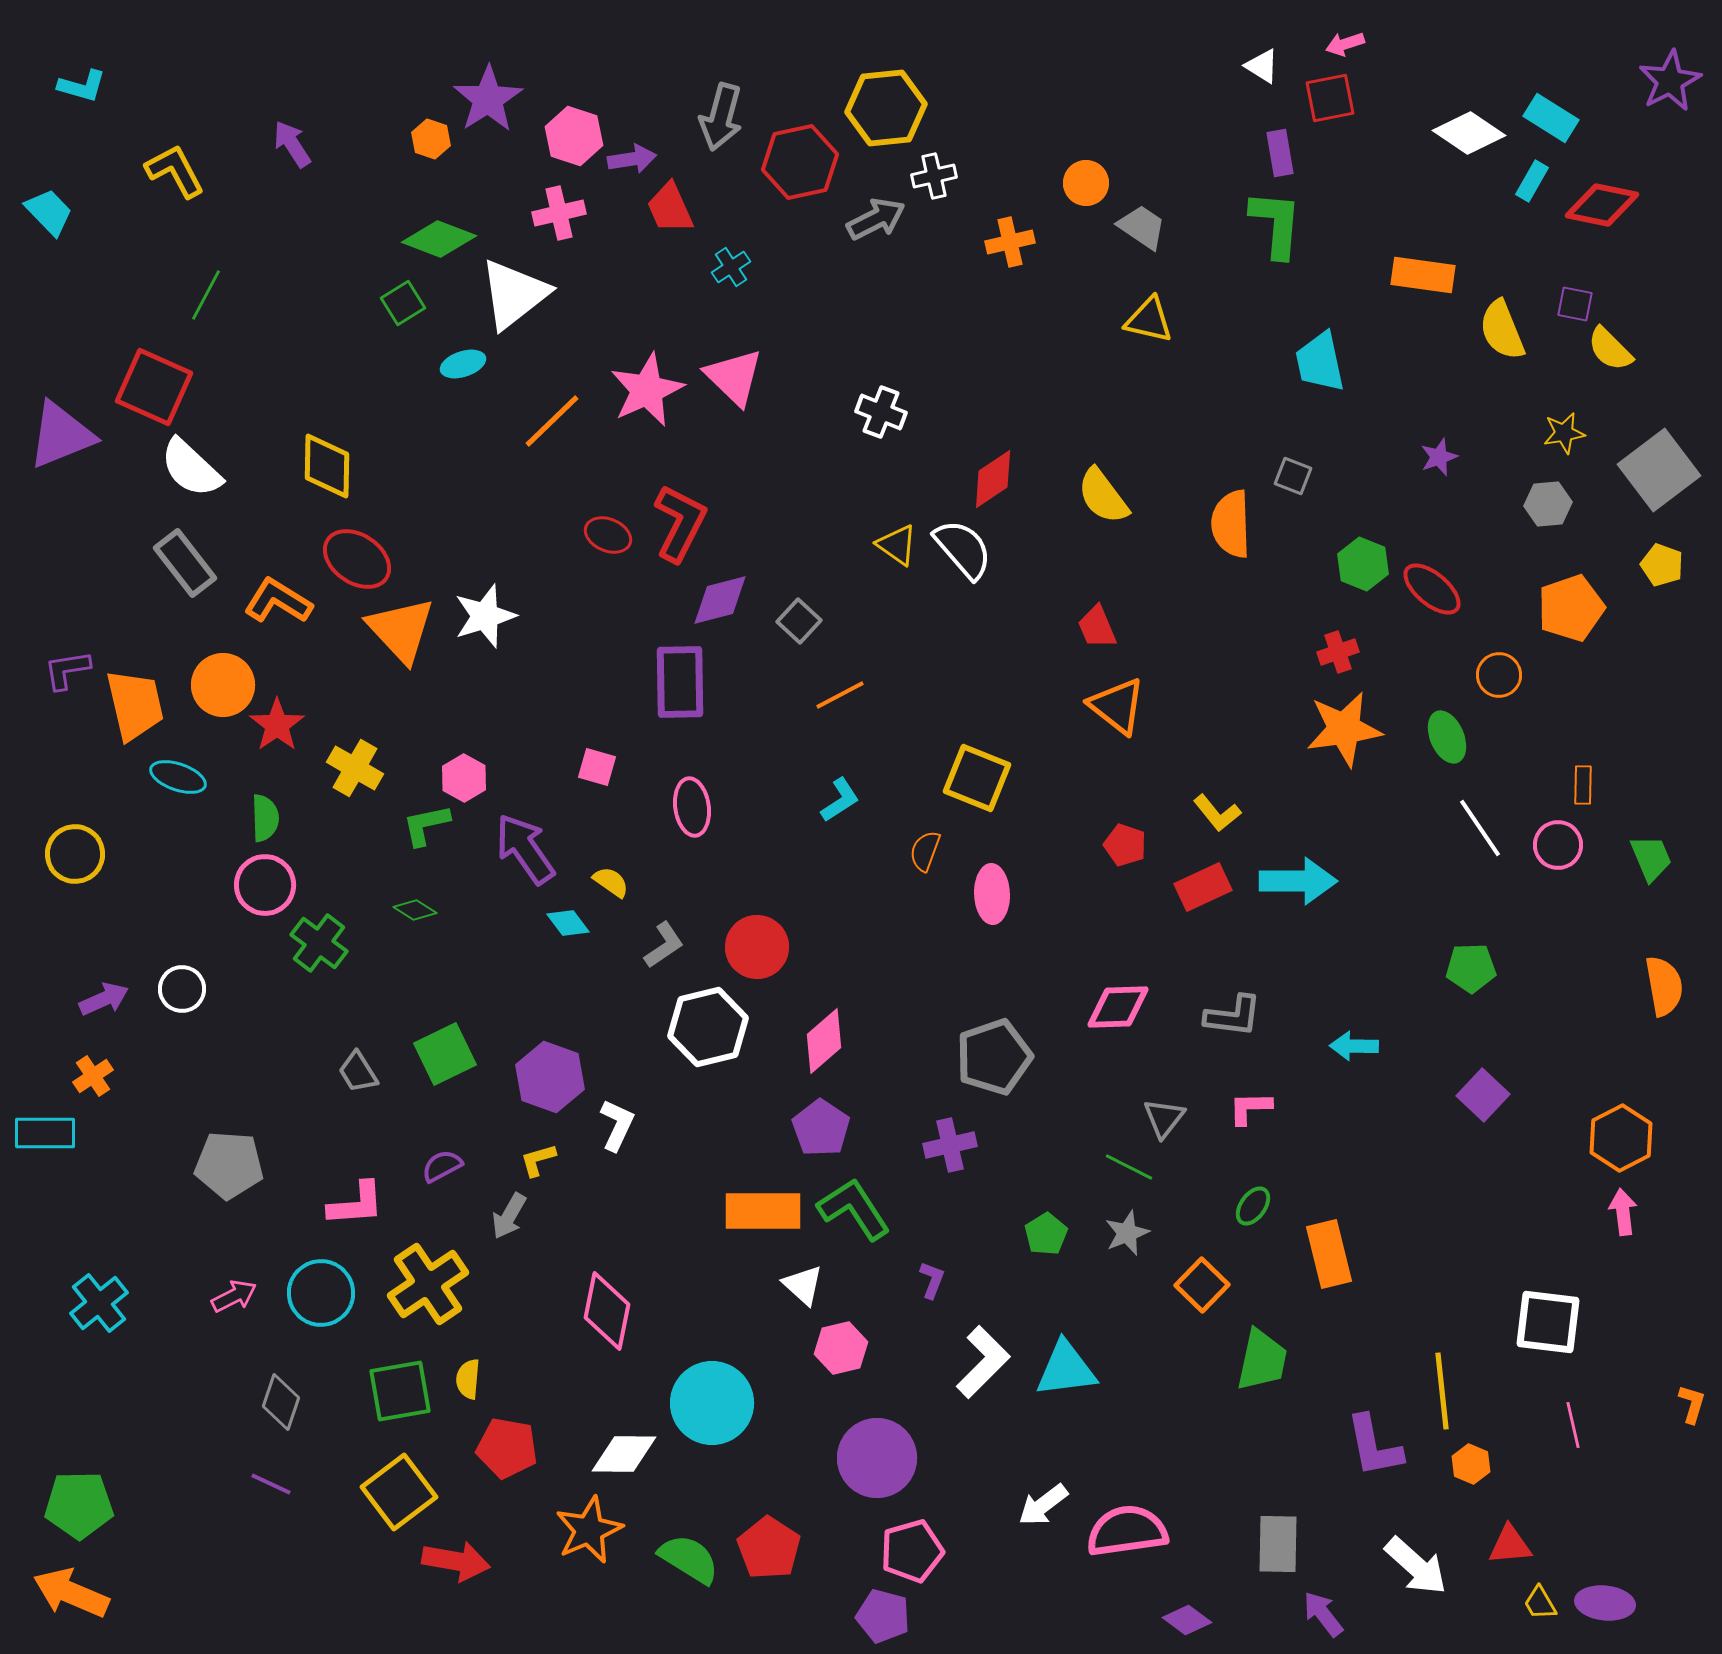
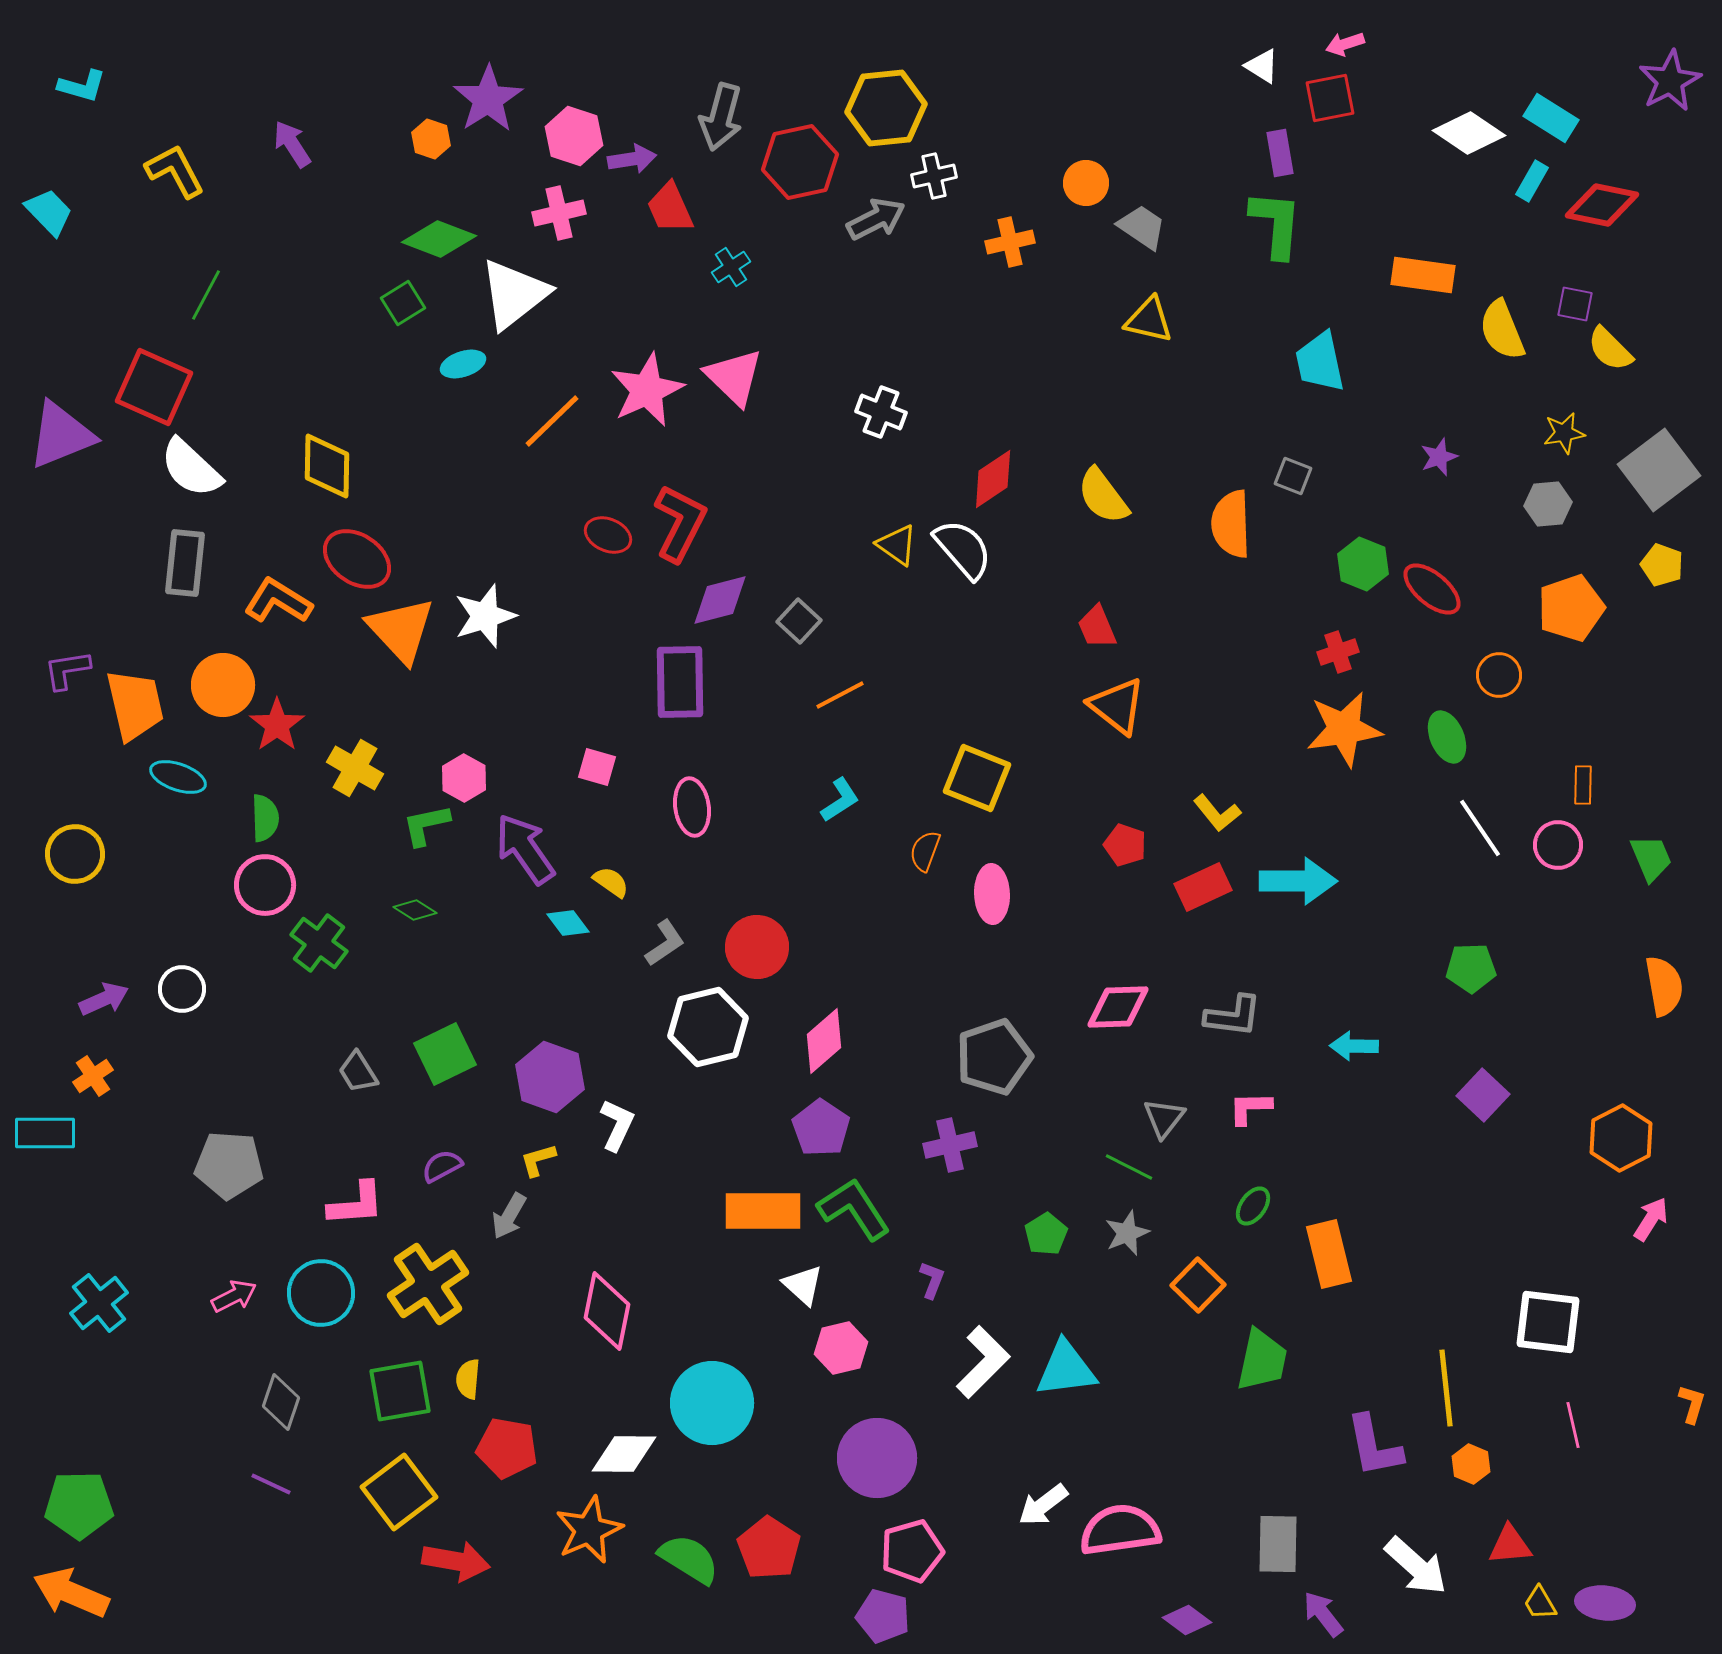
gray rectangle at (185, 563): rotated 44 degrees clockwise
gray L-shape at (664, 945): moved 1 px right, 2 px up
pink arrow at (1623, 1212): moved 28 px right, 7 px down; rotated 39 degrees clockwise
orange square at (1202, 1285): moved 4 px left
yellow line at (1442, 1391): moved 4 px right, 3 px up
pink semicircle at (1127, 1531): moved 7 px left, 1 px up
